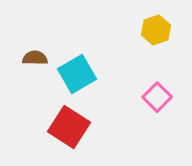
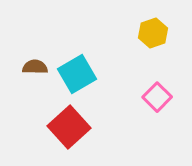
yellow hexagon: moved 3 px left, 3 px down
brown semicircle: moved 9 px down
red square: rotated 15 degrees clockwise
